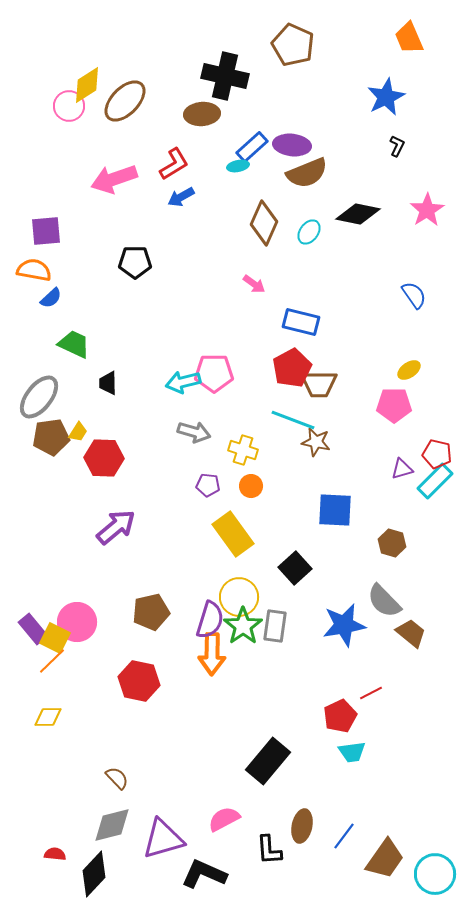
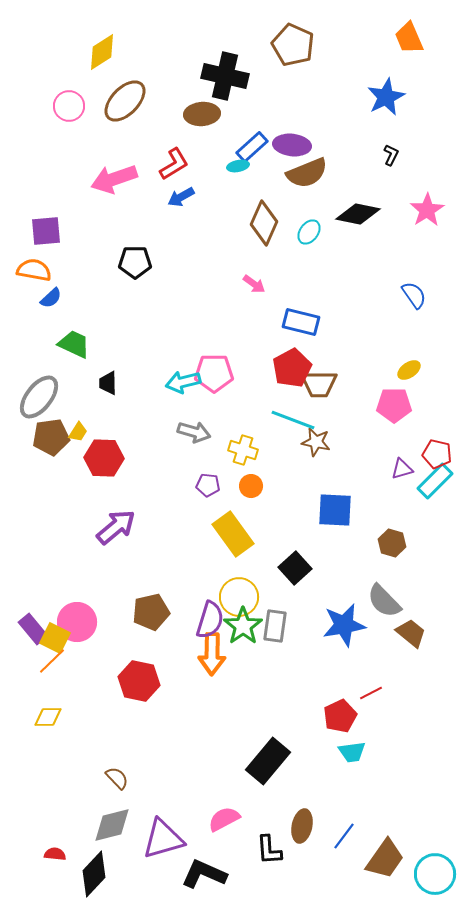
yellow diamond at (87, 85): moved 15 px right, 33 px up
black L-shape at (397, 146): moved 6 px left, 9 px down
